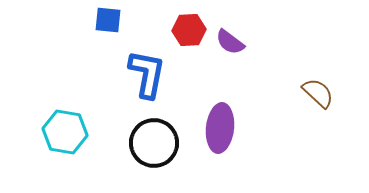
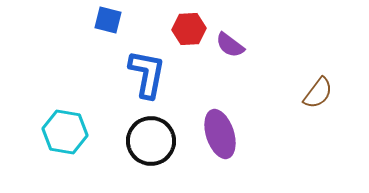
blue square: rotated 8 degrees clockwise
red hexagon: moved 1 px up
purple semicircle: moved 3 px down
brown semicircle: rotated 84 degrees clockwise
purple ellipse: moved 6 px down; rotated 24 degrees counterclockwise
black circle: moved 3 px left, 2 px up
